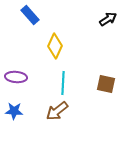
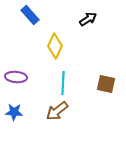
black arrow: moved 20 px left
blue star: moved 1 px down
